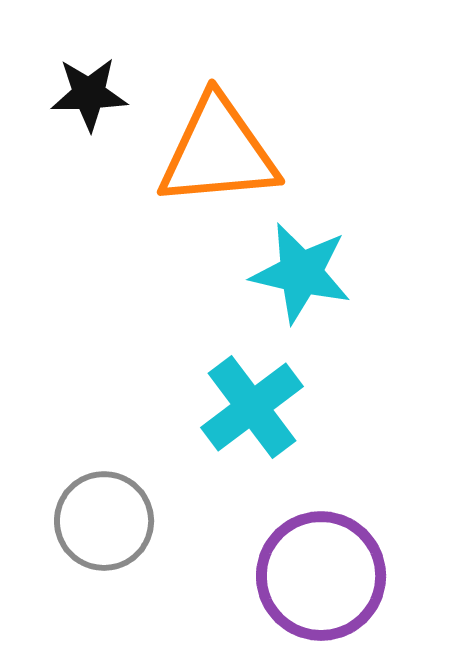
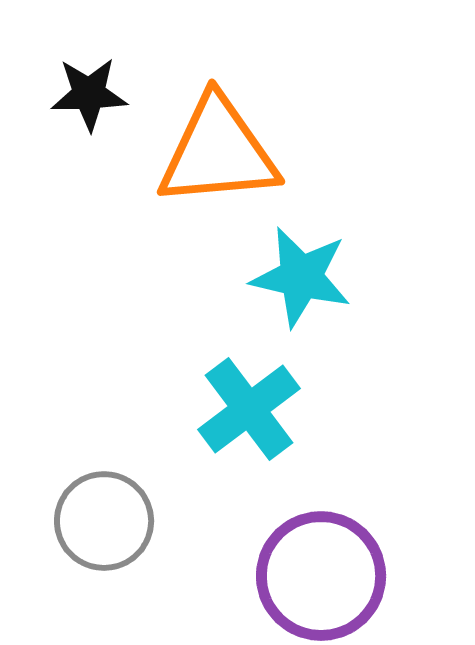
cyan star: moved 4 px down
cyan cross: moved 3 px left, 2 px down
